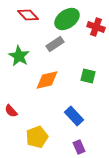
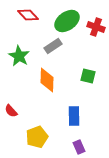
green ellipse: moved 2 px down
gray rectangle: moved 2 px left, 2 px down
orange diamond: rotated 75 degrees counterclockwise
blue rectangle: rotated 42 degrees clockwise
